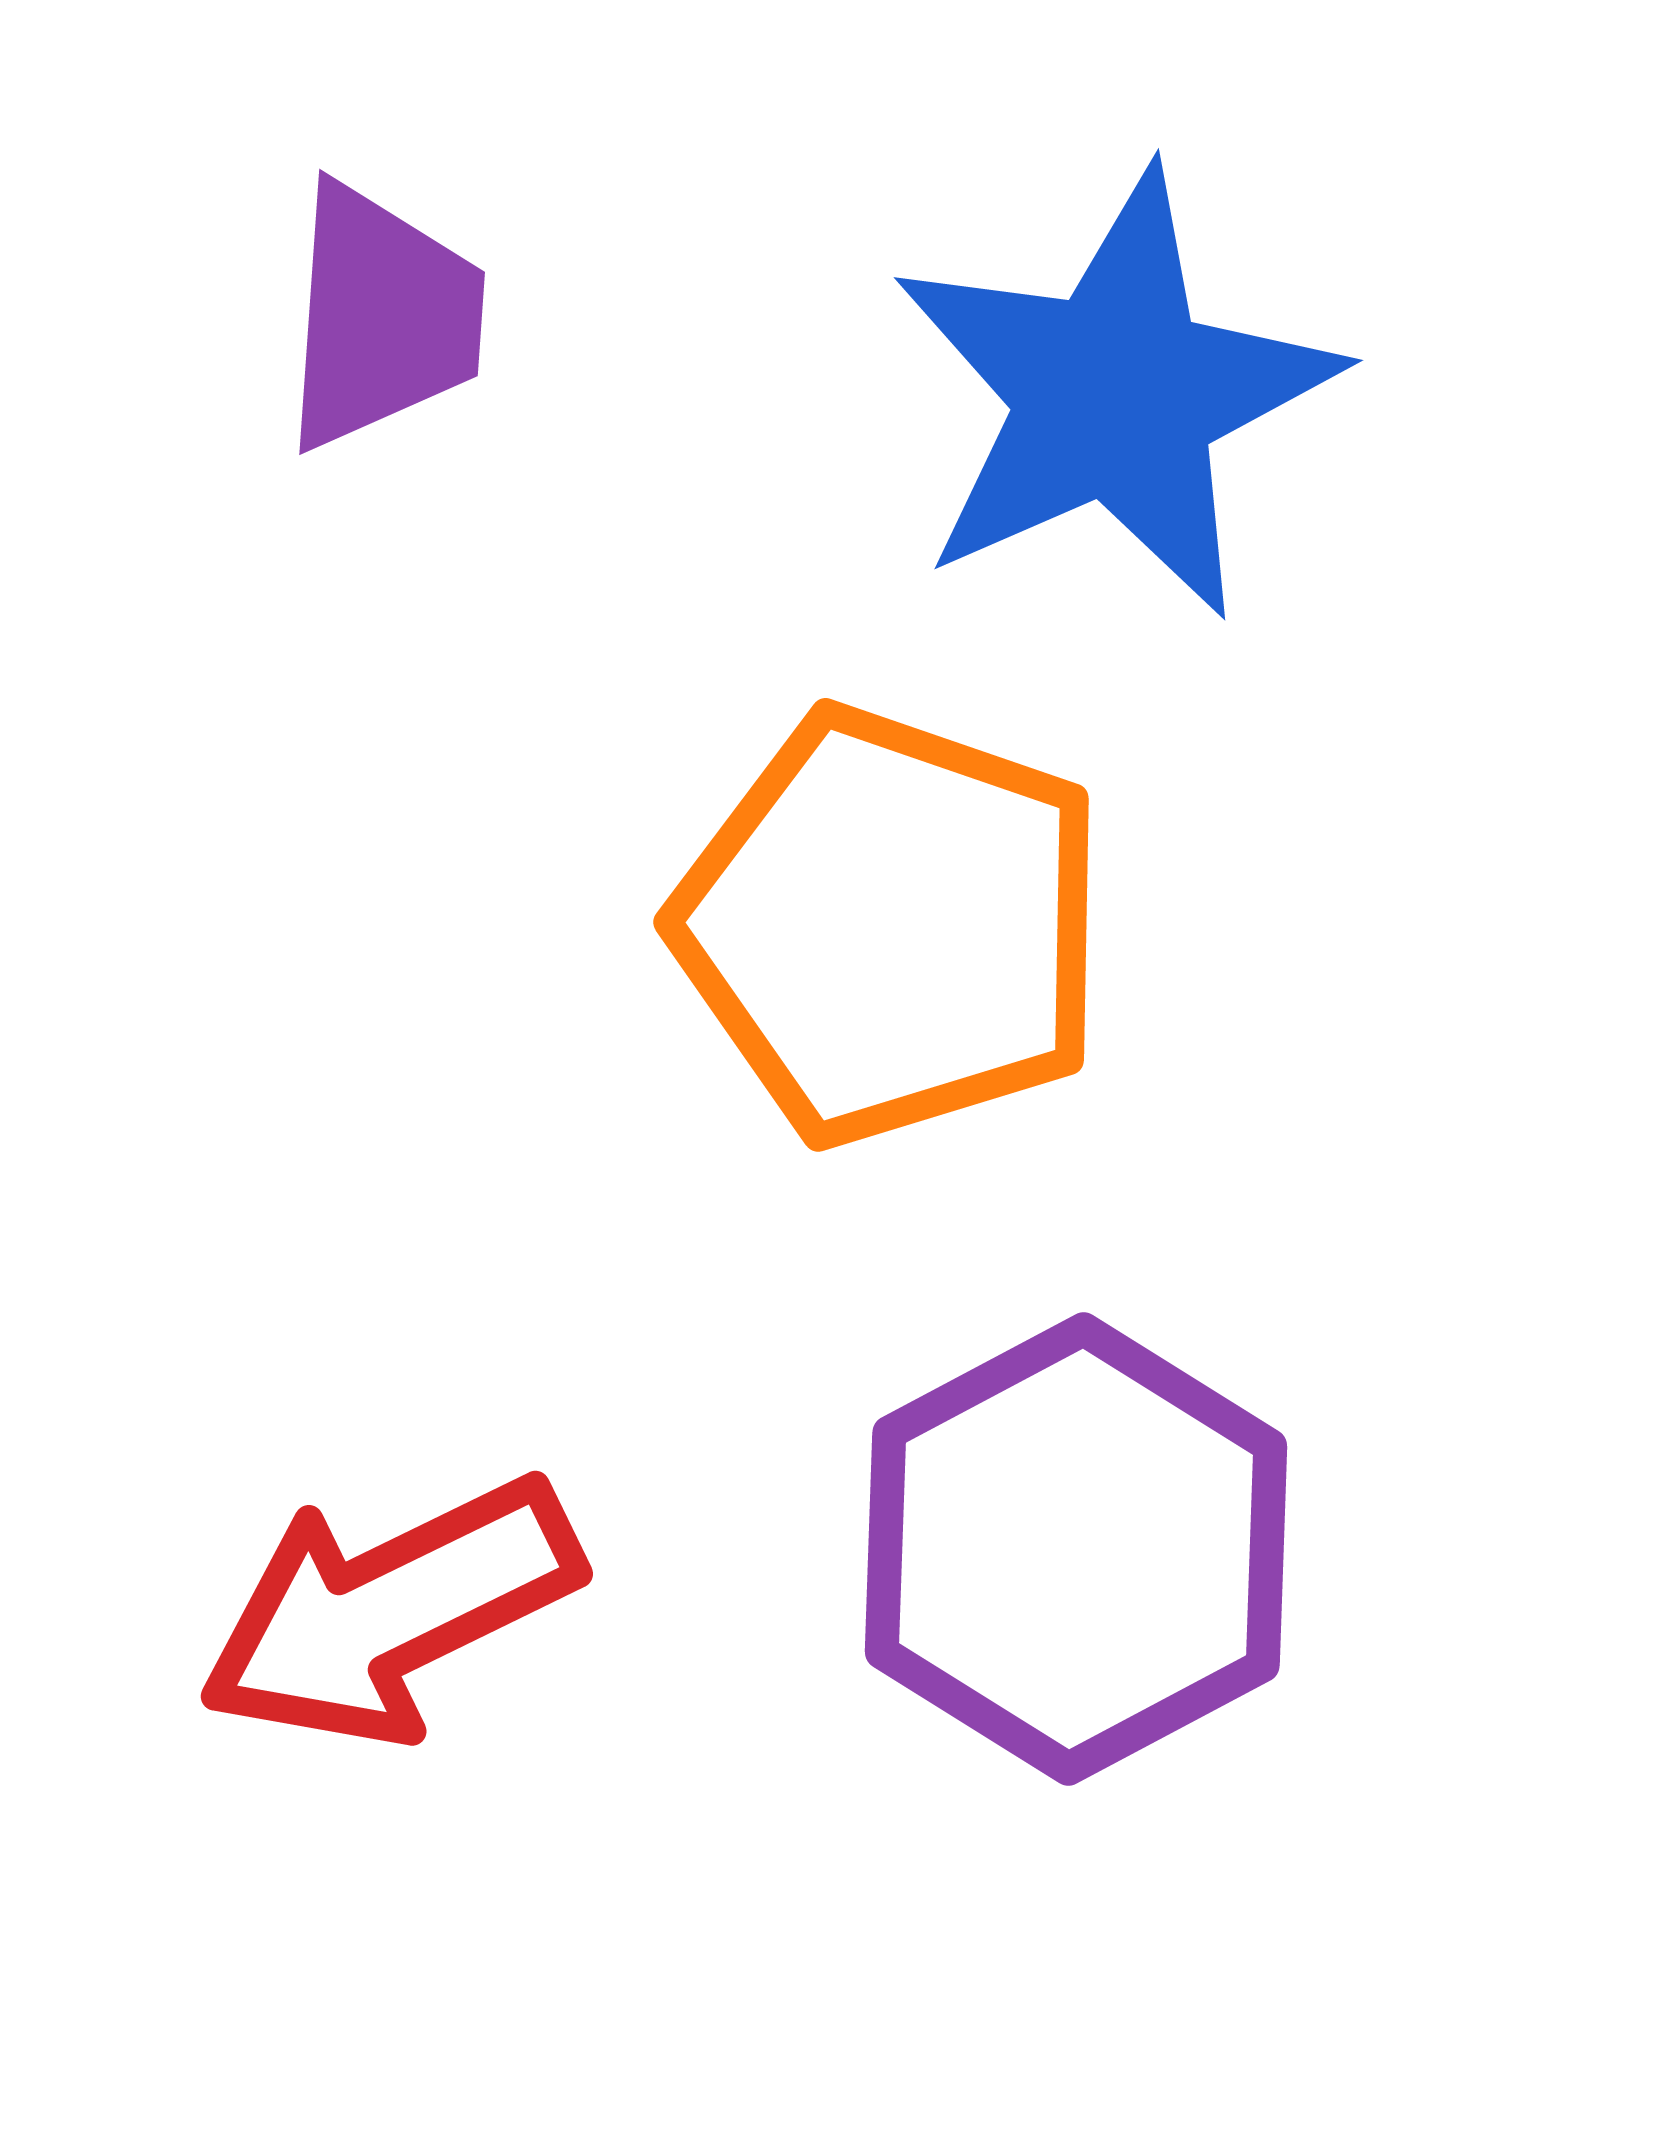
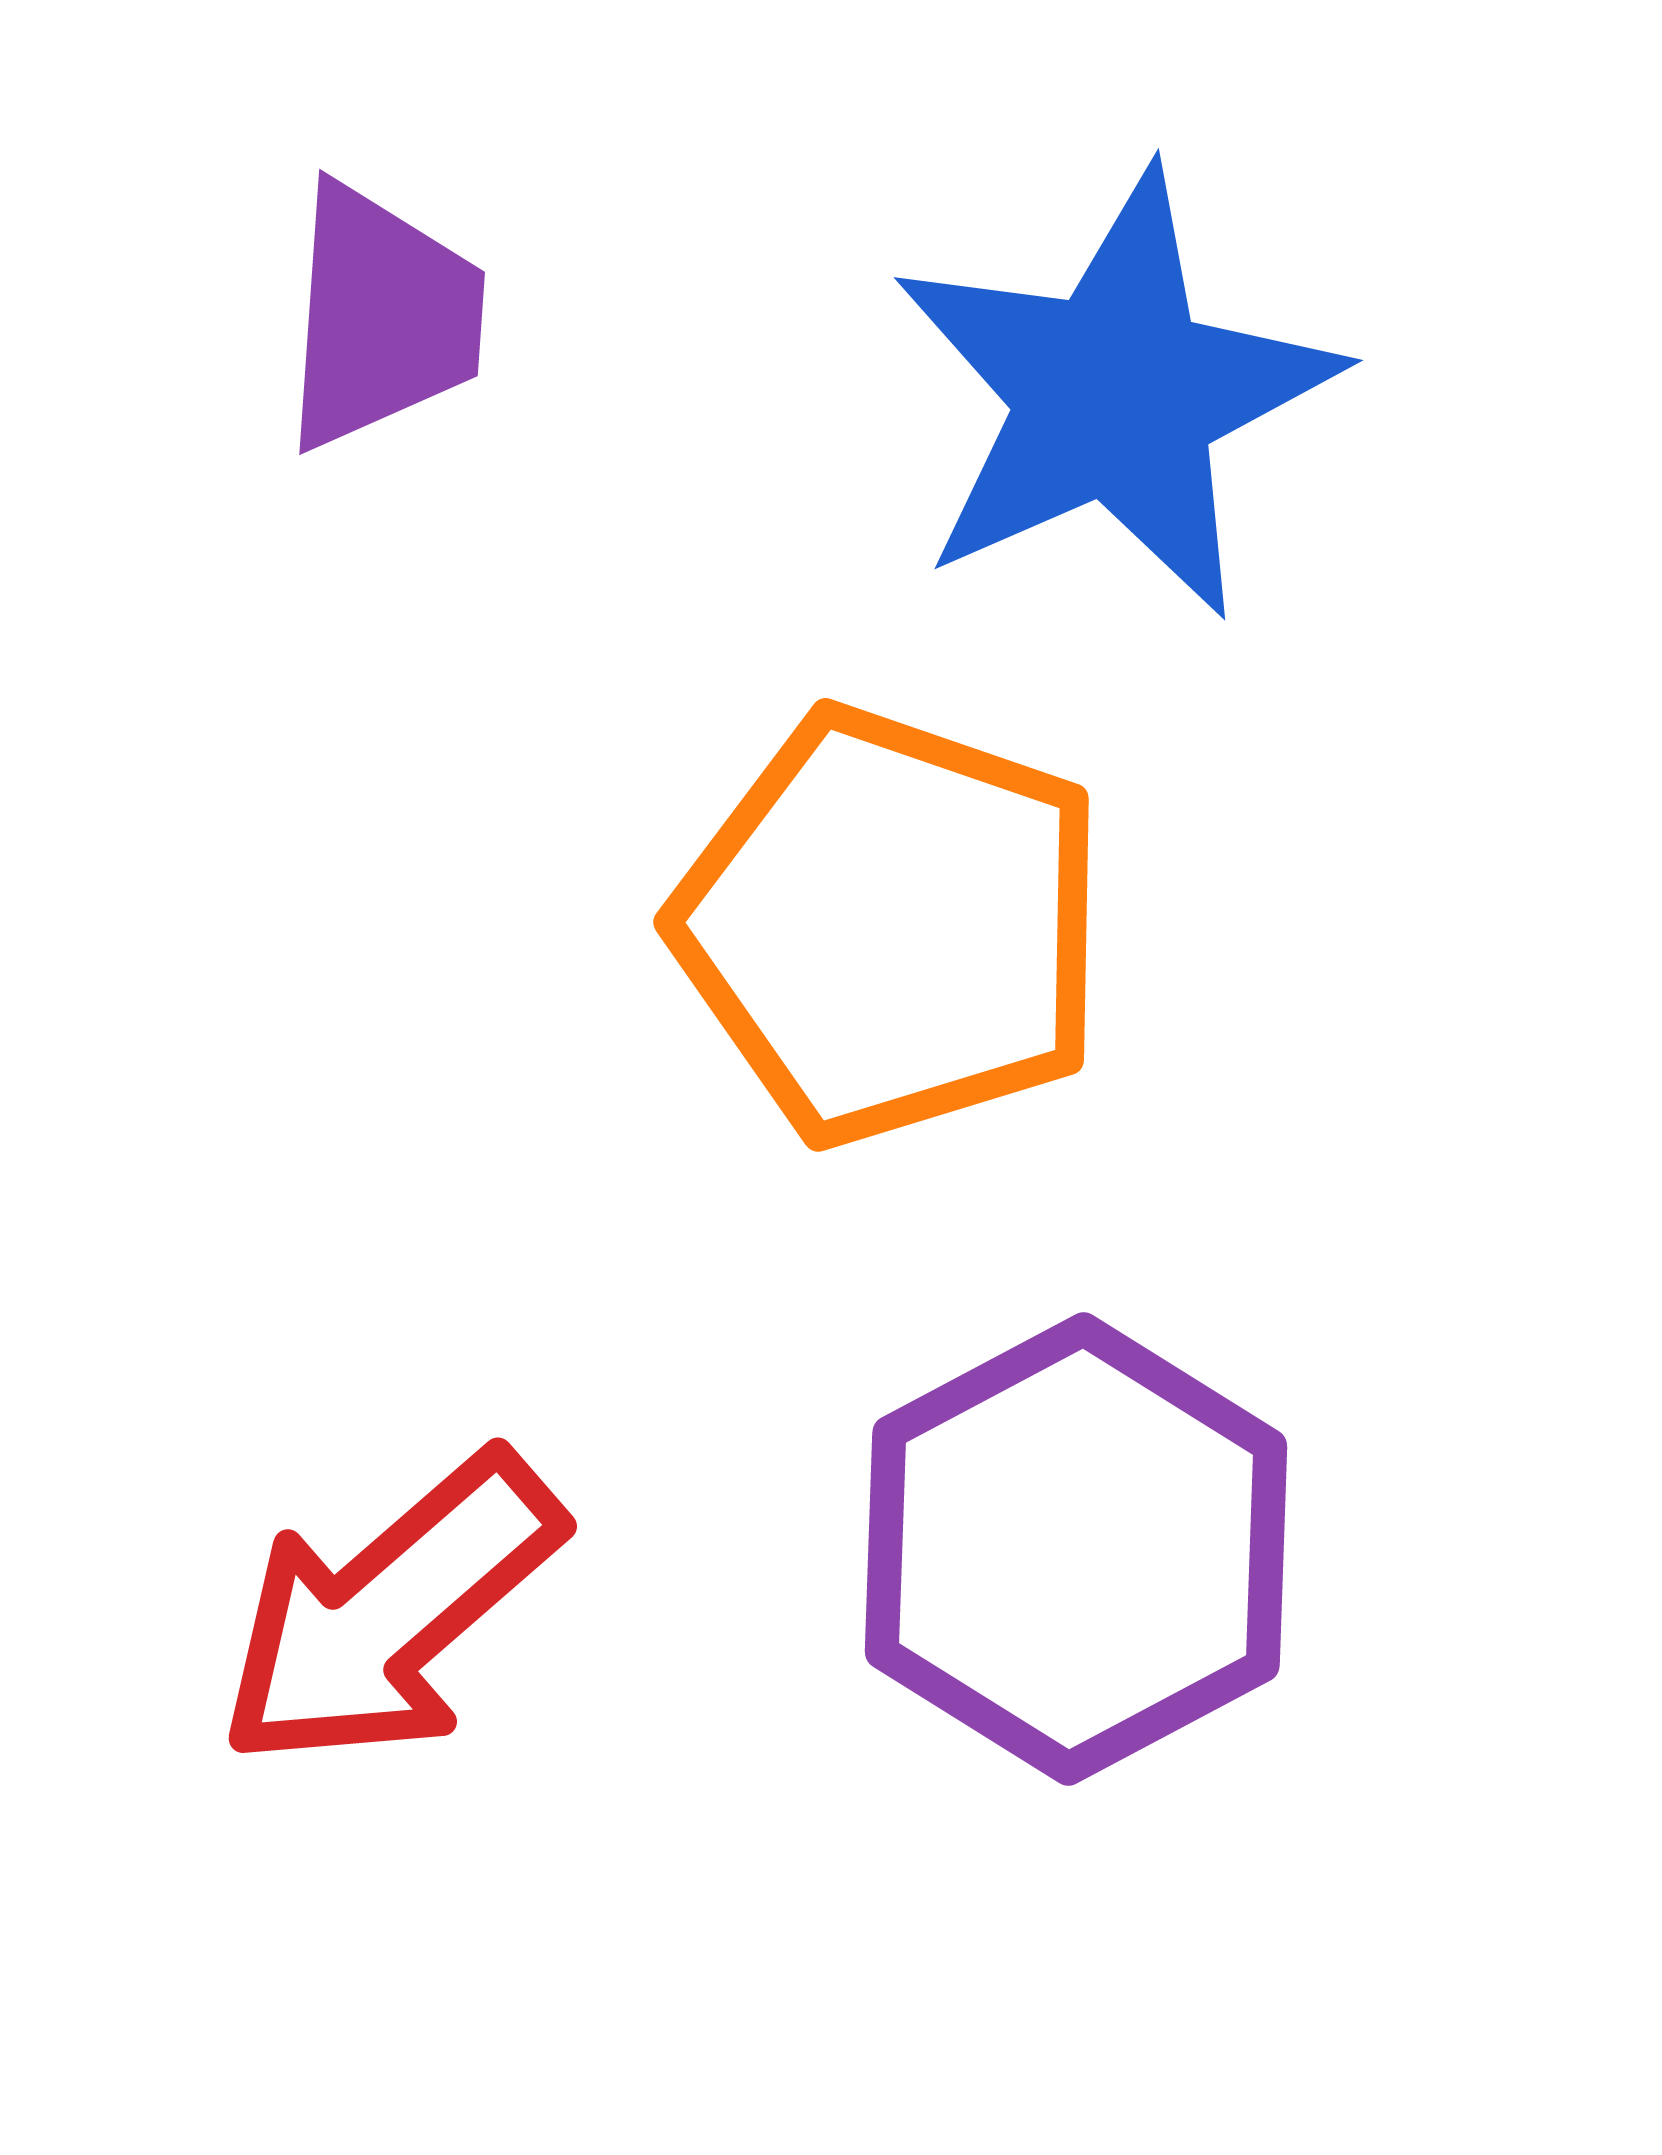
red arrow: rotated 15 degrees counterclockwise
